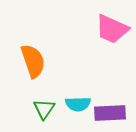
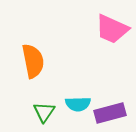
orange semicircle: rotated 8 degrees clockwise
green triangle: moved 3 px down
purple rectangle: rotated 12 degrees counterclockwise
